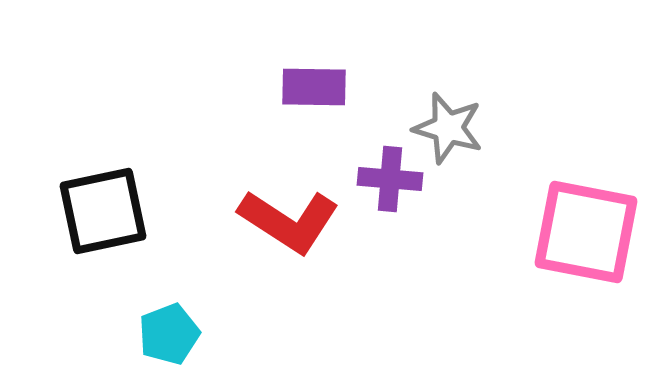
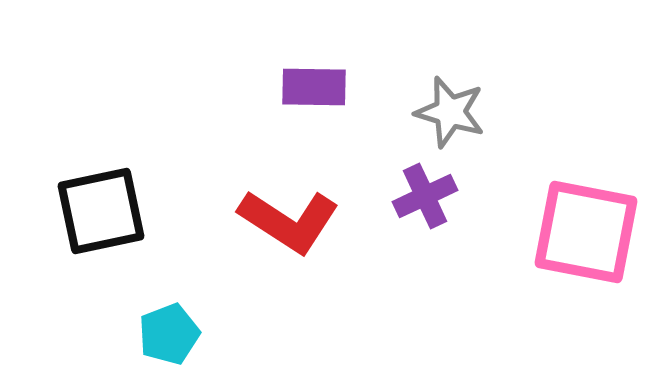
gray star: moved 2 px right, 16 px up
purple cross: moved 35 px right, 17 px down; rotated 30 degrees counterclockwise
black square: moved 2 px left
